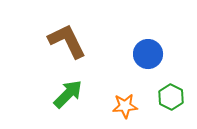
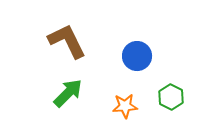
blue circle: moved 11 px left, 2 px down
green arrow: moved 1 px up
